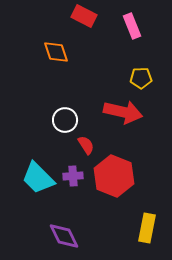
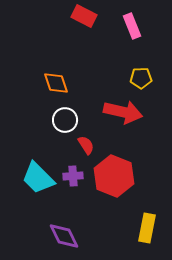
orange diamond: moved 31 px down
